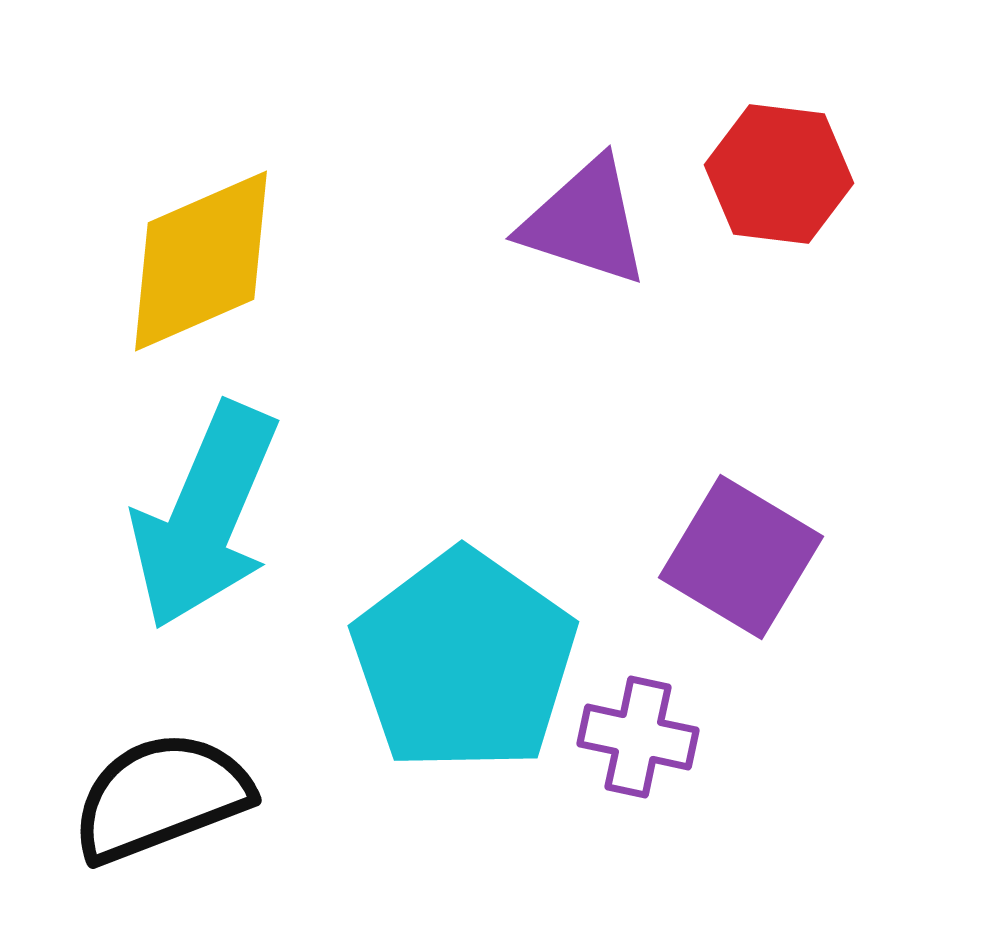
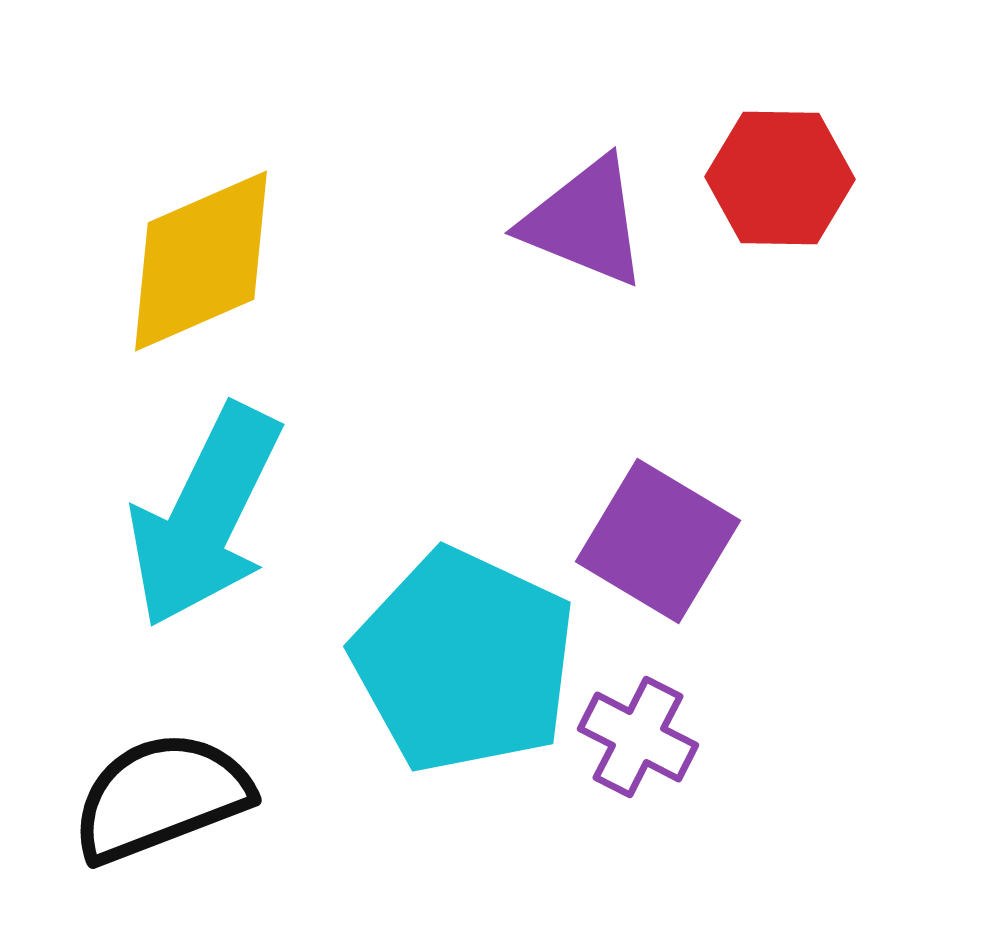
red hexagon: moved 1 px right, 4 px down; rotated 6 degrees counterclockwise
purple triangle: rotated 4 degrees clockwise
cyan arrow: rotated 3 degrees clockwise
purple square: moved 83 px left, 16 px up
cyan pentagon: rotated 10 degrees counterclockwise
purple cross: rotated 15 degrees clockwise
